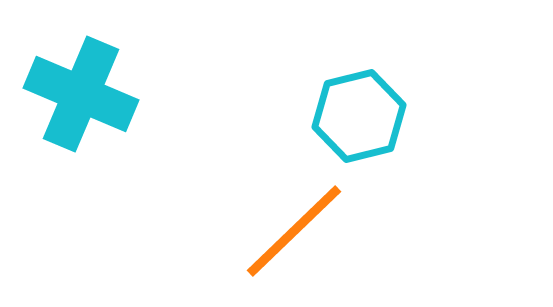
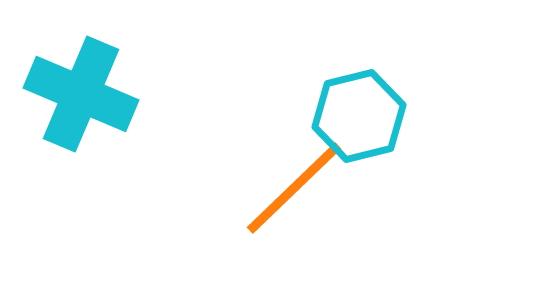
orange line: moved 43 px up
